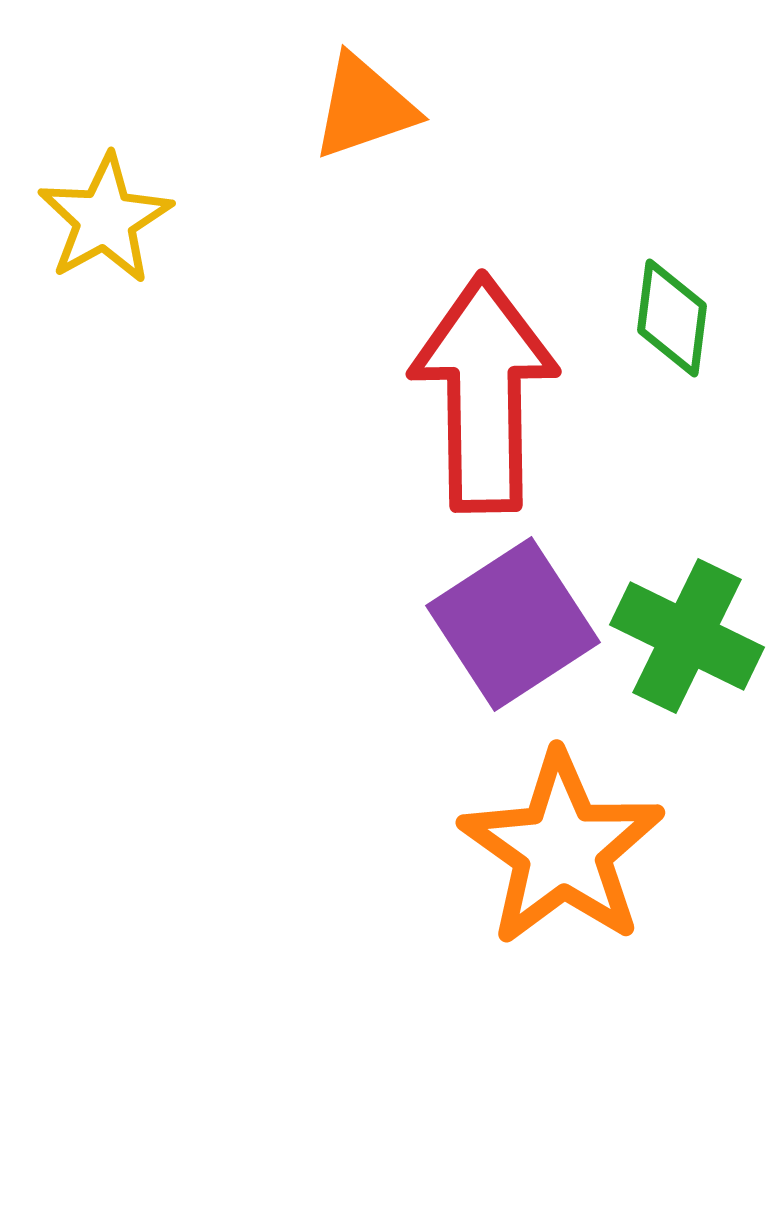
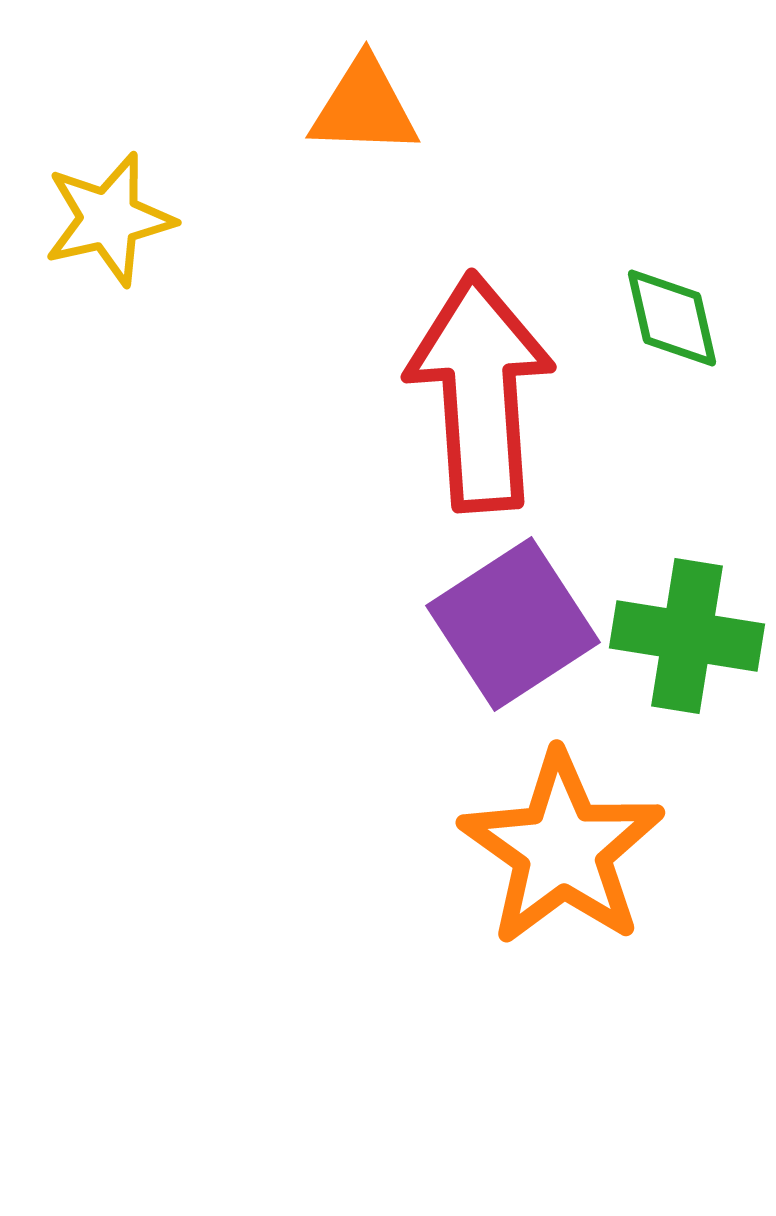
orange triangle: rotated 21 degrees clockwise
yellow star: moved 4 px right; rotated 16 degrees clockwise
green diamond: rotated 20 degrees counterclockwise
red arrow: moved 4 px left, 1 px up; rotated 3 degrees counterclockwise
green cross: rotated 17 degrees counterclockwise
